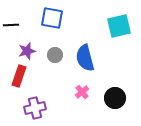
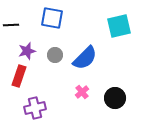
blue semicircle: rotated 120 degrees counterclockwise
